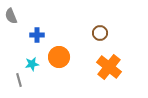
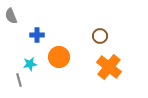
brown circle: moved 3 px down
cyan star: moved 2 px left
